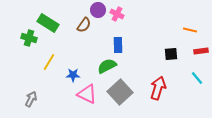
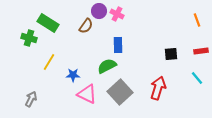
purple circle: moved 1 px right, 1 px down
brown semicircle: moved 2 px right, 1 px down
orange line: moved 7 px right, 10 px up; rotated 56 degrees clockwise
